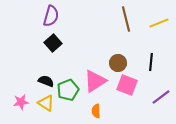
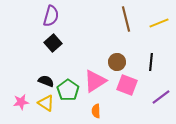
brown circle: moved 1 px left, 1 px up
green pentagon: rotated 15 degrees counterclockwise
